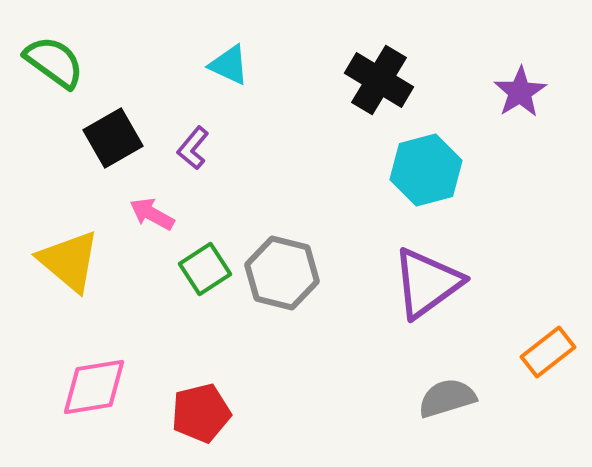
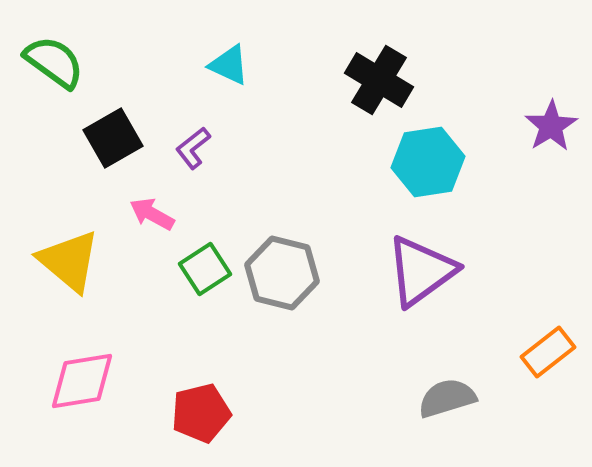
purple star: moved 31 px right, 34 px down
purple L-shape: rotated 12 degrees clockwise
cyan hexagon: moved 2 px right, 8 px up; rotated 6 degrees clockwise
purple triangle: moved 6 px left, 12 px up
pink diamond: moved 12 px left, 6 px up
